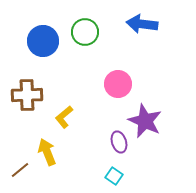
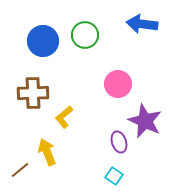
green circle: moved 3 px down
brown cross: moved 6 px right, 2 px up
